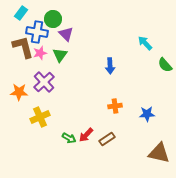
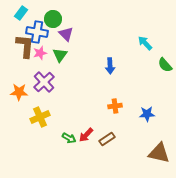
brown L-shape: moved 2 px right, 1 px up; rotated 20 degrees clockwise
